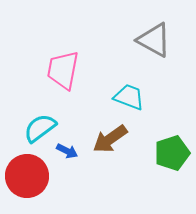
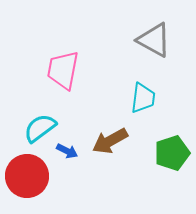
cyan trapezoid: moved 14 px right, 1 px down; rotated 76 degrees clockwise
brown arrow: moved 2 px down; rotated 6 degrees clockwise
